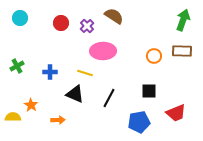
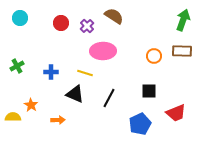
blue cross: moved 1 px right
blue pentagon: moved 1 px right, 2 px down; rotated 15 degrees counterclockwise
